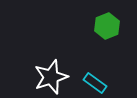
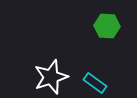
green hexagon: rotated 25 degrees clockwise
